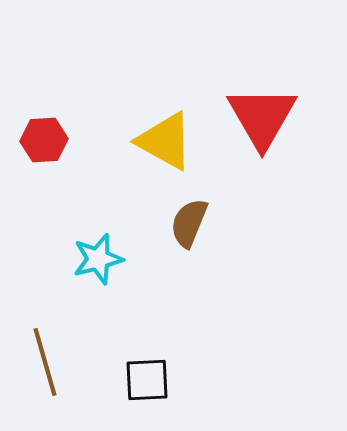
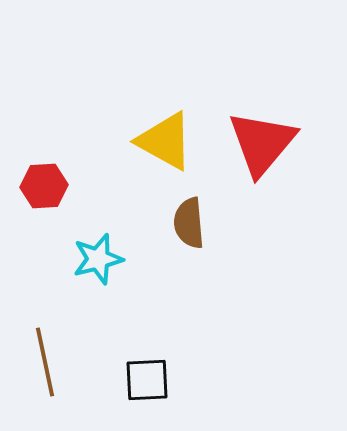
red triangle: moved 26 px down; rotated 10 degrees clockwise
red hexagon: moved 46 px down
brown semicircle: rotated 27 degrees counterclockwise
brown line: rotated 4 degrees clockwise
